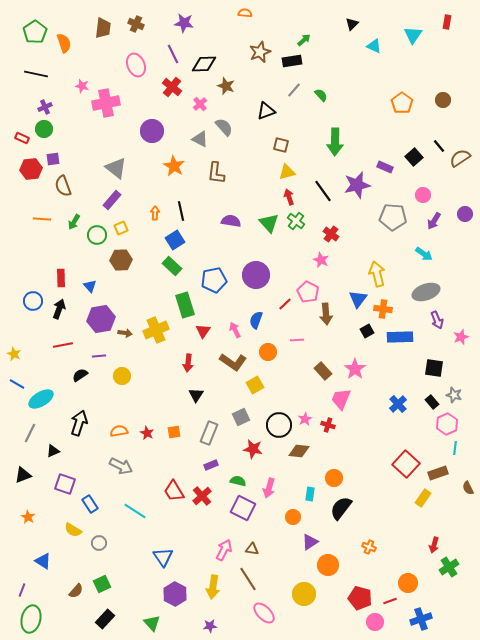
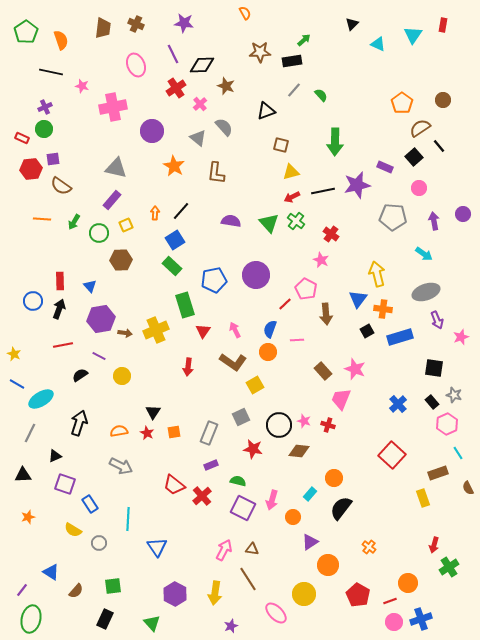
orange semicircle at (245, 13): rotated 56 degrees clockwise
red rectangle at (447, 22): moved 4 px left, 3 px down
green pentagon at (35, 32): moved 9 px left
orange semicircle at (64, 43): moved 3 px left, 3 px up
cyan triangle at (374, 46): moved 4 px right, 2 px up
brown star at (260, 52): rotated 20 degrees clockwise
black diamond at (204, 64): moved 2 px left, 1 px down
black line at (36, 74): moved 15 px right, 2 px up
red cross at (172, 87): moved 4 px right, 1 px down; rotated 18 degrees clockwise
pink cross at (106, 103): moved 7 px right, 4 px down
gray triangle at (200, 139): moved 2 px left, 1 px up; rotated 12 degrees clockwise
brown semicircle at (460, 158): moved 40 px left, 30 px up
gray triangle at (116, 168): rotated 25 degrees counterclockwise
yellow triangle at (287, 172): moved 4 px right
brown semicircle at (63, 186): moved 2 px left; rotated 35 degrees counterclockwise
black line at (323, 191): rotated 65 degrees counterclockwise
pink circle at (423, 195): moved 4 px left, 7 px up
red arrow at (289, 197): moved 3 px right; rotated 98 degrees counterclockwise
black line at (181, 211): rotated 54 degrees clockwise
purple circle at (465, 214): moved 2 px left
purple arrow at (434, 221): rotated 138 degrees clockwise
yellow square at (121, 228): moved 5 px right, 3 px up
green circle at (97, 235): moved 2 px right, 2 px up
red rectangle at (61, 278): moved 1 px left, 3 px down
pink pentagon at (308, 292): moved 2 px left, 3 px up
blue semicircle at (256, 320): moved 14 px right, 9 px down
blue rectangle at (400, 337): rotated 15 degrees counterclockwise
purple line at (99, 356): rotated 32 degrees clockwise
red arrow at (188, 363): moved 4 px down
pink star at (355, 369): rotated 15 degrees counterclockwise
black triangle at (196, 395): moved 43 px left, 17 px down
pink star at (305, 419): moved 1 px left, 2 px down; rotated 24 degrees counterclockwise
cyan line at (455, 448): moved 3 px right, 5 px down; rotated 40 degrees counterclockwise
black triangle at (53, 451): moved 2 px right, 5 px down
red square at (406, 464): moved 14 px left, 9 px up
black triangle at (23, 475): rotated 18 degrees clockwise
pink arrow at (269, 488): moved 3 px right, 12 px down
red trapezoid at (174, 491): moved 6 px up; rotated 20 degrees counterclockwise
cyan rectangle at (310, 494): rotated 32 degrees clockwise
yellow rectangle at (423, 498): rotated 54 degrees counterclockwise
cyan line at (135, 511): moved 7 px left, 8 px down; rotated 60 degrees clockwise
orange star at (28, 517): rotated 24 degrees clockwise
orange cross at (369, 547): rotated 16 degrees clockwise
blue triangle at (163, 557): moved 6 px left, 10 px up
blue triangle at (43, 561): moved 8 px right, 11 px down
green square at (102, 584): moved 11 px right, 2 px down; rotated 18 degrees clockwise
yellow arrow at (213, 587): moved 2 px right, 6 px down
purple line at (22, 590): rotated 16 degrees clockwise
red pentagon at (360, 598): moved 2 px left, 3 px up; rotated 15 degrees clockwise
pink ellipse at (264, 613): moved 12 px right
black rectangle at (105, 619): rotated 18 degrees counterclockwise
pink circle at (375, 622): moved 19 px right
purple star at (210, 626): moved 21 px right; rotated 16 degrees counterclockwise
